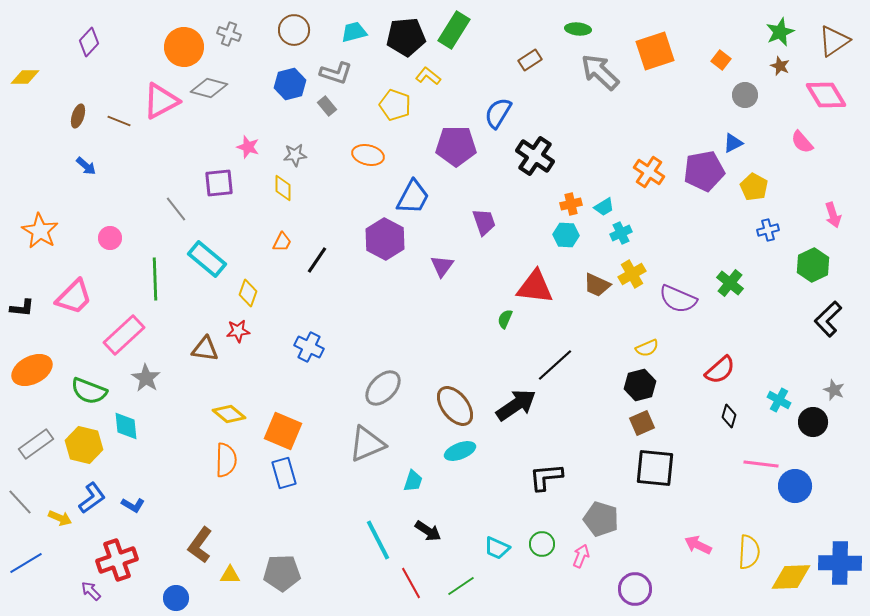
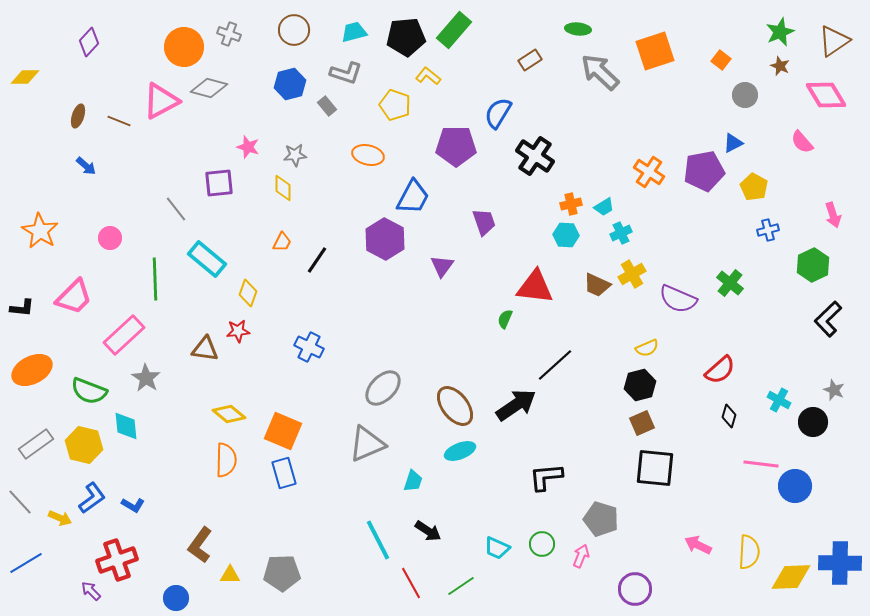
green rectangle at (454, 30): rotated 9 degrees clockwise
gray L-shape at (336, 73): moved 10 px right
